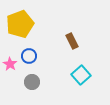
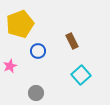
blue circle: moved 9 px right, 5 px up
pink star: moved 2 px down; rotated 16 degrees clockwise
gray circle: moved 4 px right, 11 px down
